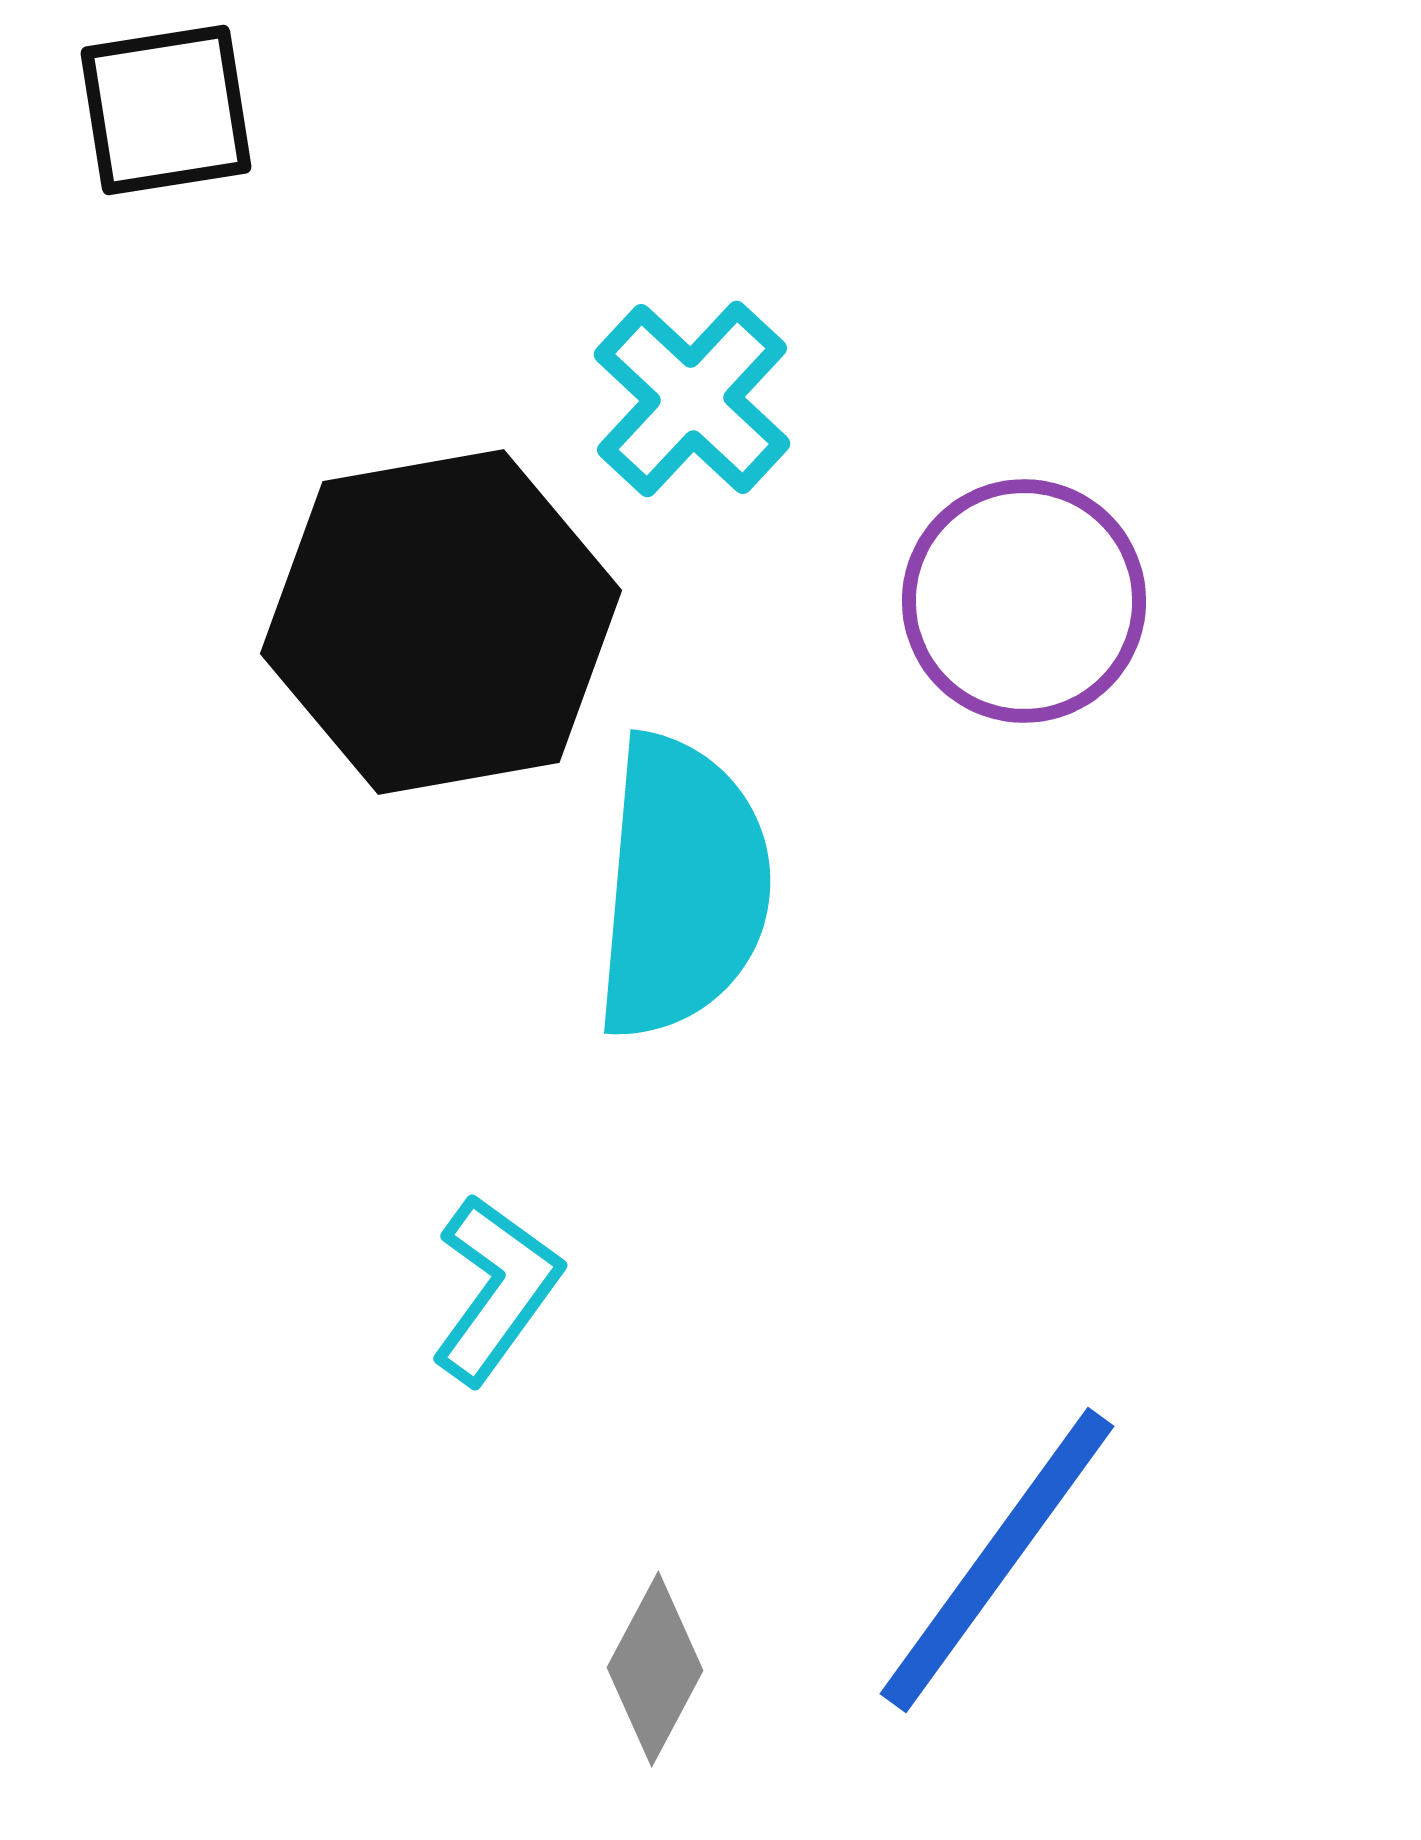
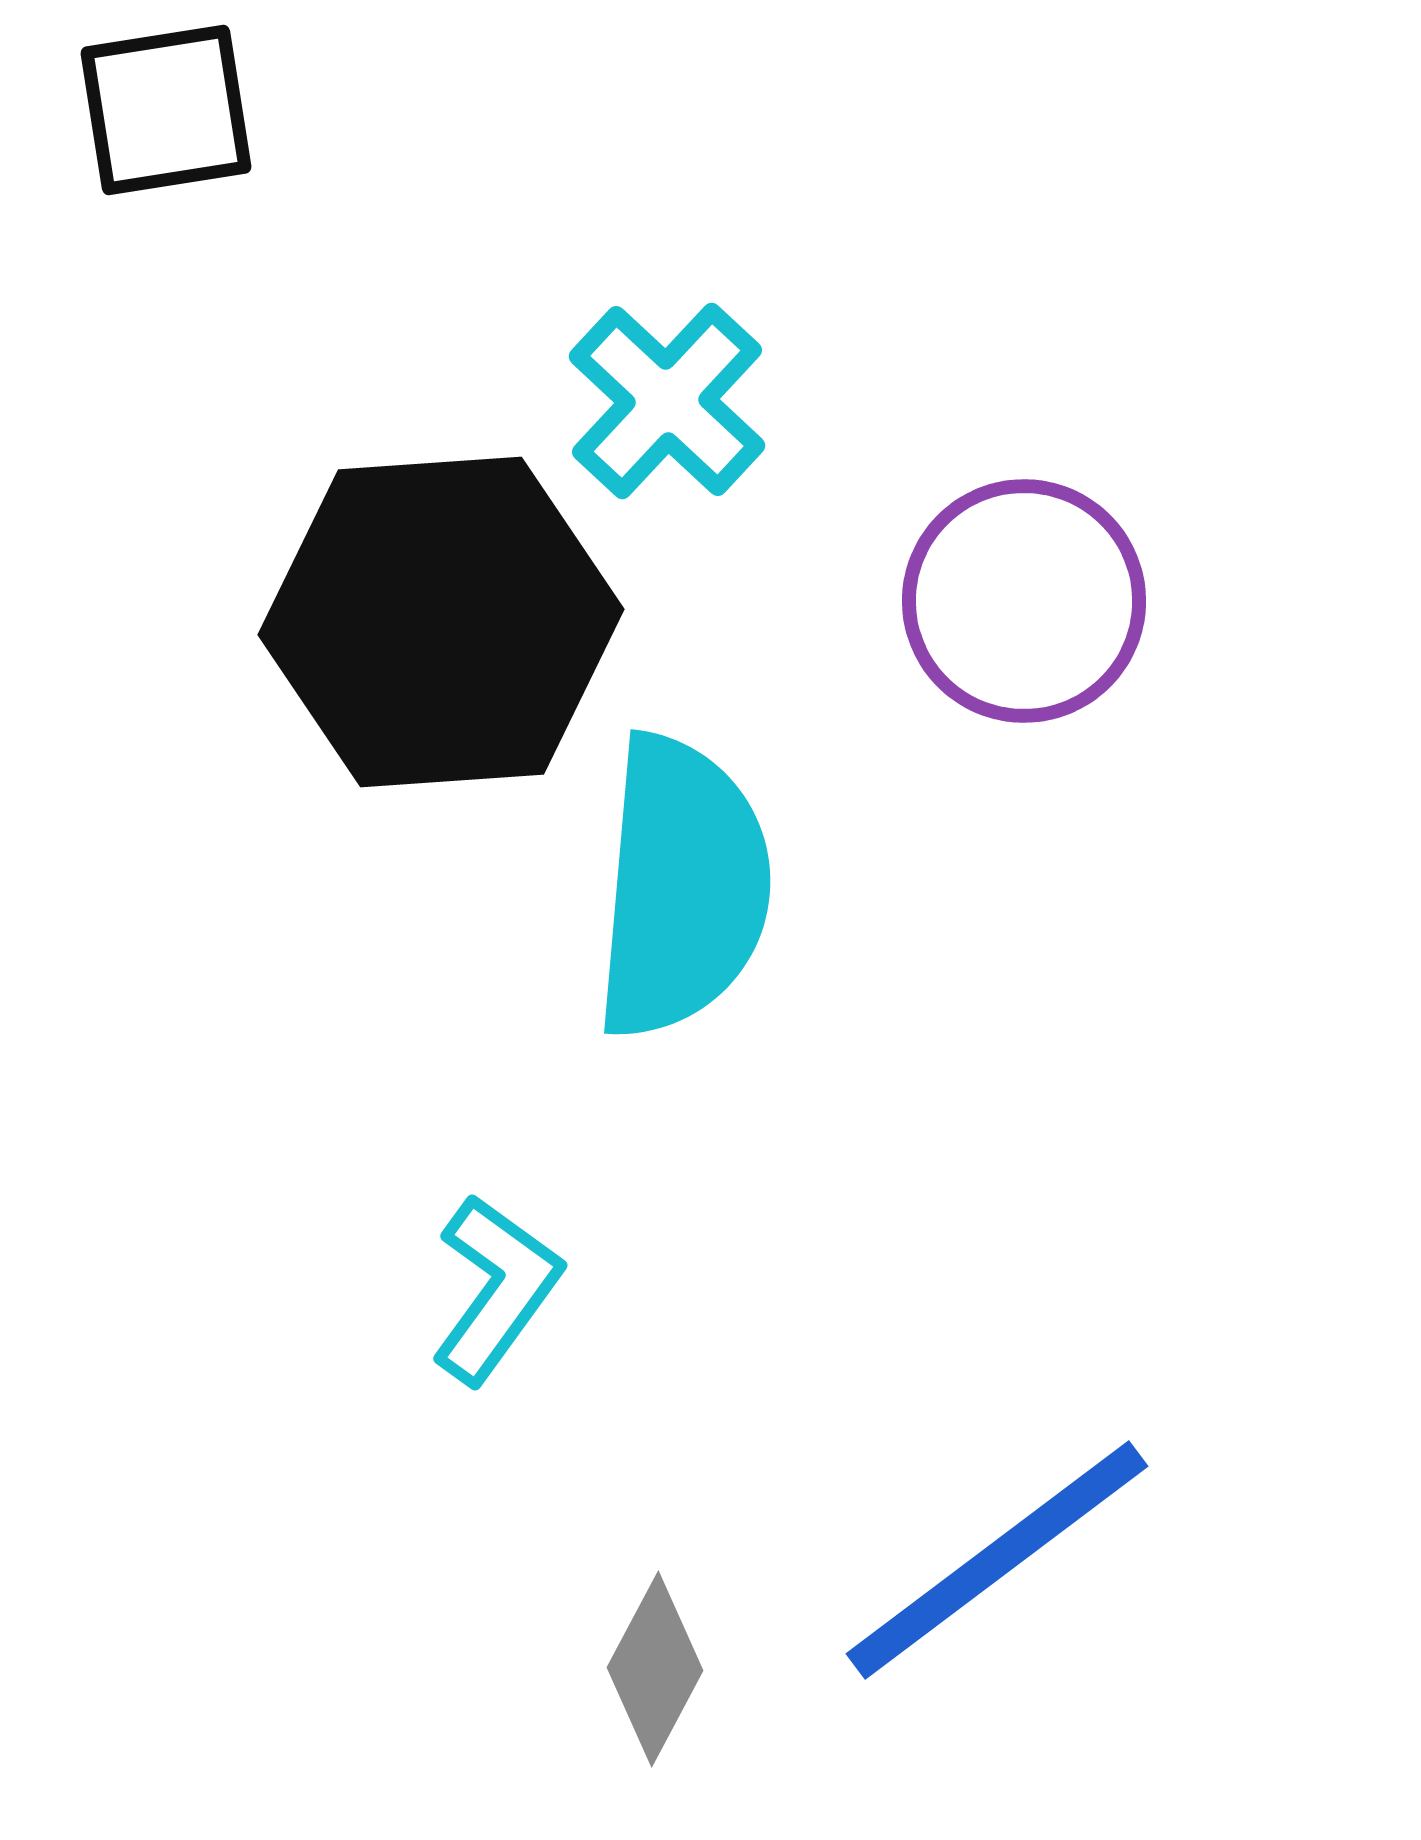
cyan cross: moved 25 px left, 2 px down
black hexagon: rotated 6 degrees clockwise
blue line: rotated 17 degrees clockwise
